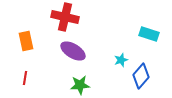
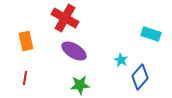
red cross: moved 1 px down; rotated 16 degrees clockwise
cyan rectangle: moved 2 px right
purple ellipse: moved 1 px right
cyan star: rotated 24 degrees counterclockwise
blue diamond: moved 1 px left, 1 px down
